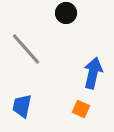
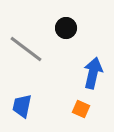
black circle: moved 15 px down
gray line: rotated 12 degrees counterclockwise
